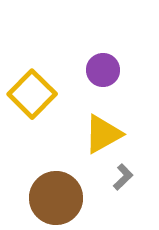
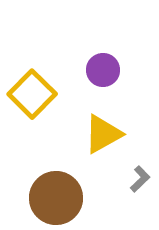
gray L-shape: moved 17 px right, 2 px down
